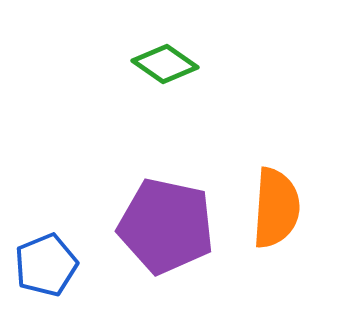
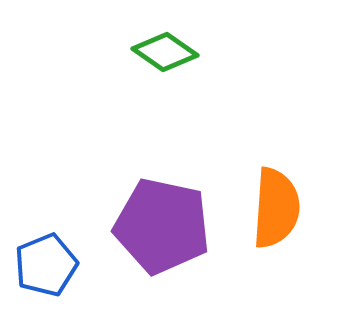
green diamond: moved 12 px up
purple pentagon: moved 4 px left
